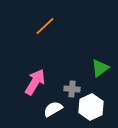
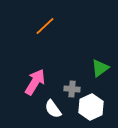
white semicircle: rotated 96 degrees counterclockwise
